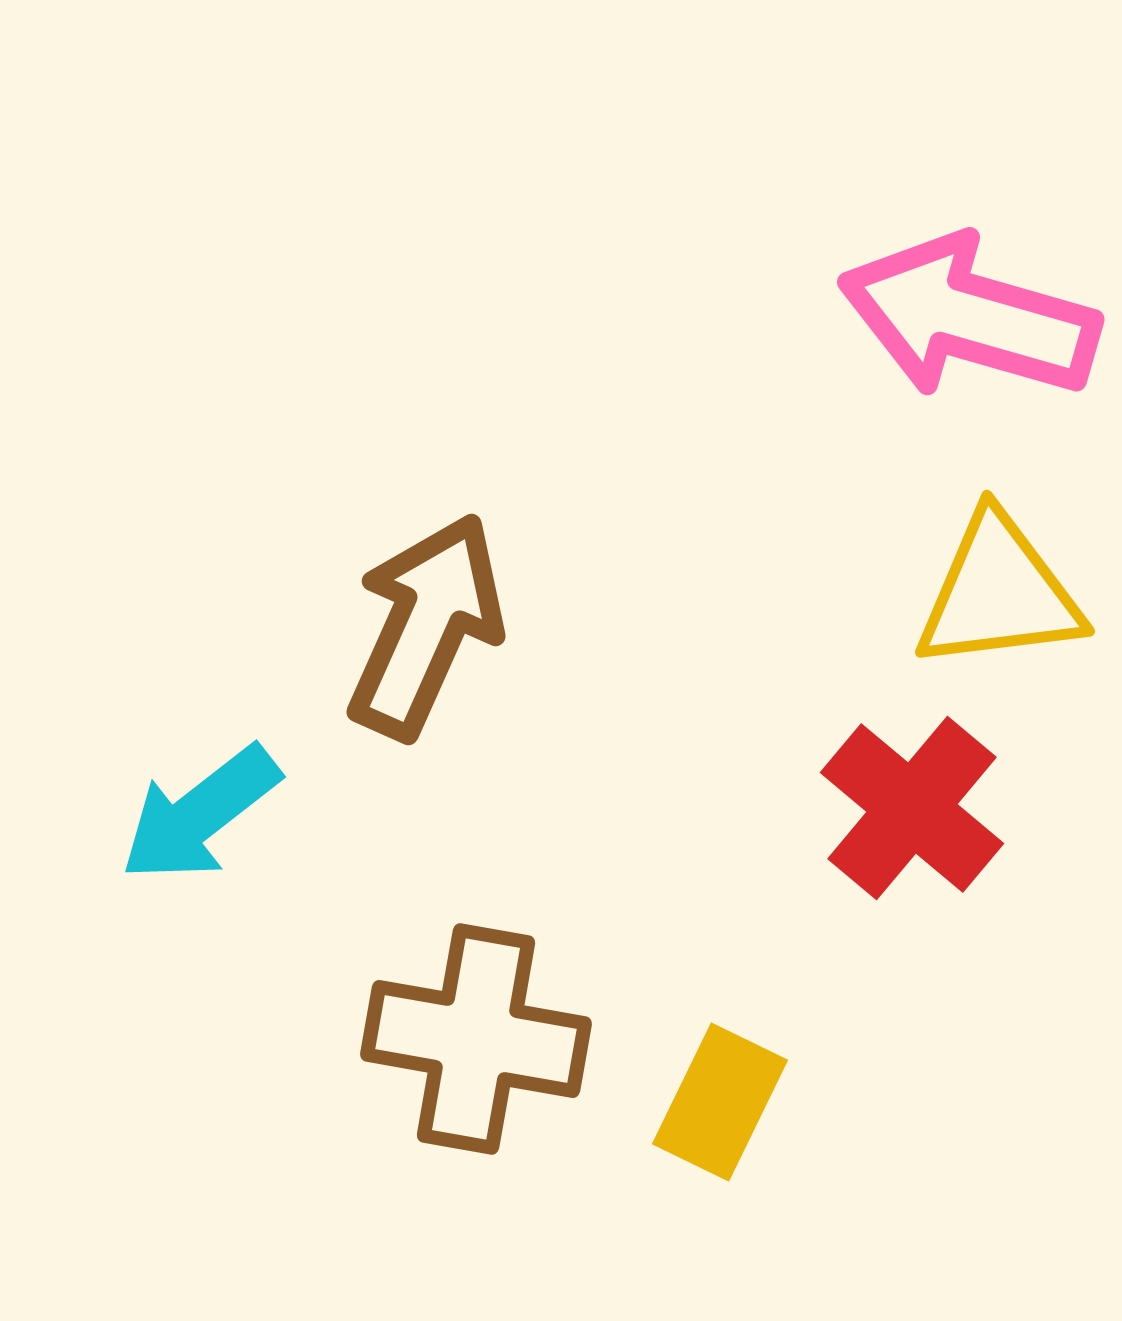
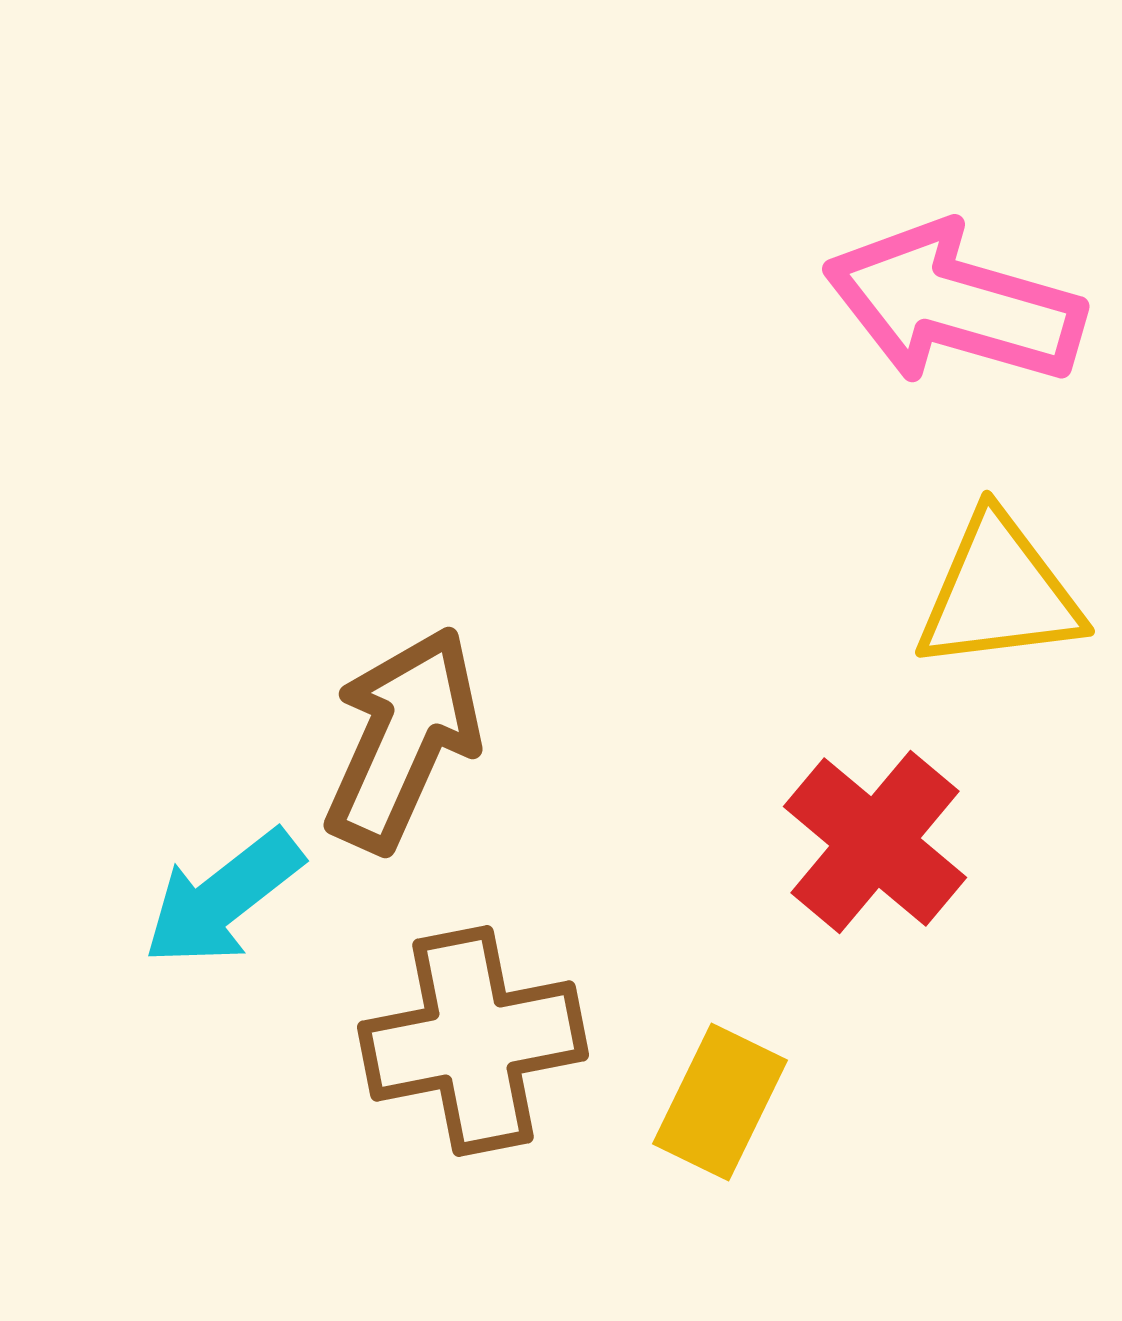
pink arrow: moved 15 px left, 13 px up
brown arrow: moved 23 px left, 113 px down
red cross: moved 37 px left, 34 px down
cyan arrow: moved 23 px right, 84 px down
brown cross: moved 3 px left, 2 px down; rotated 21 degrees counterclockwise
